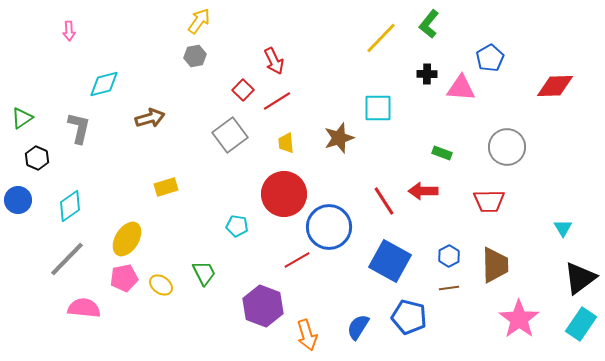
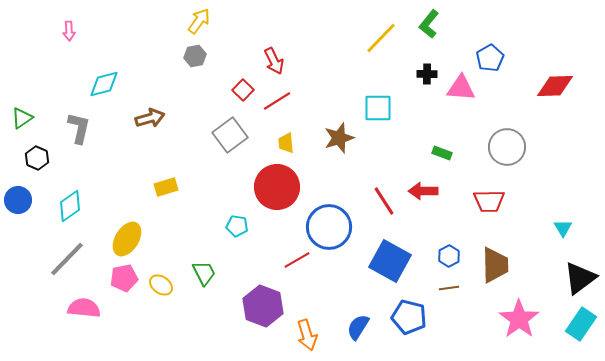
red circle at (284, 194): moved 7 px left, 7 px up
